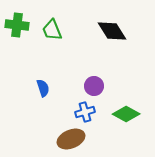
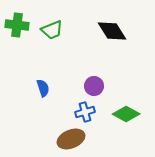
green trapezoid: rotated 90 degrees counterclockwise
